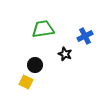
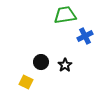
green trapezoid: moved 22 px right, 14 px up
black star: moved 11 px down; rotated 16 degrees clockwise
black circle: moved 6 px right, 3 px up
